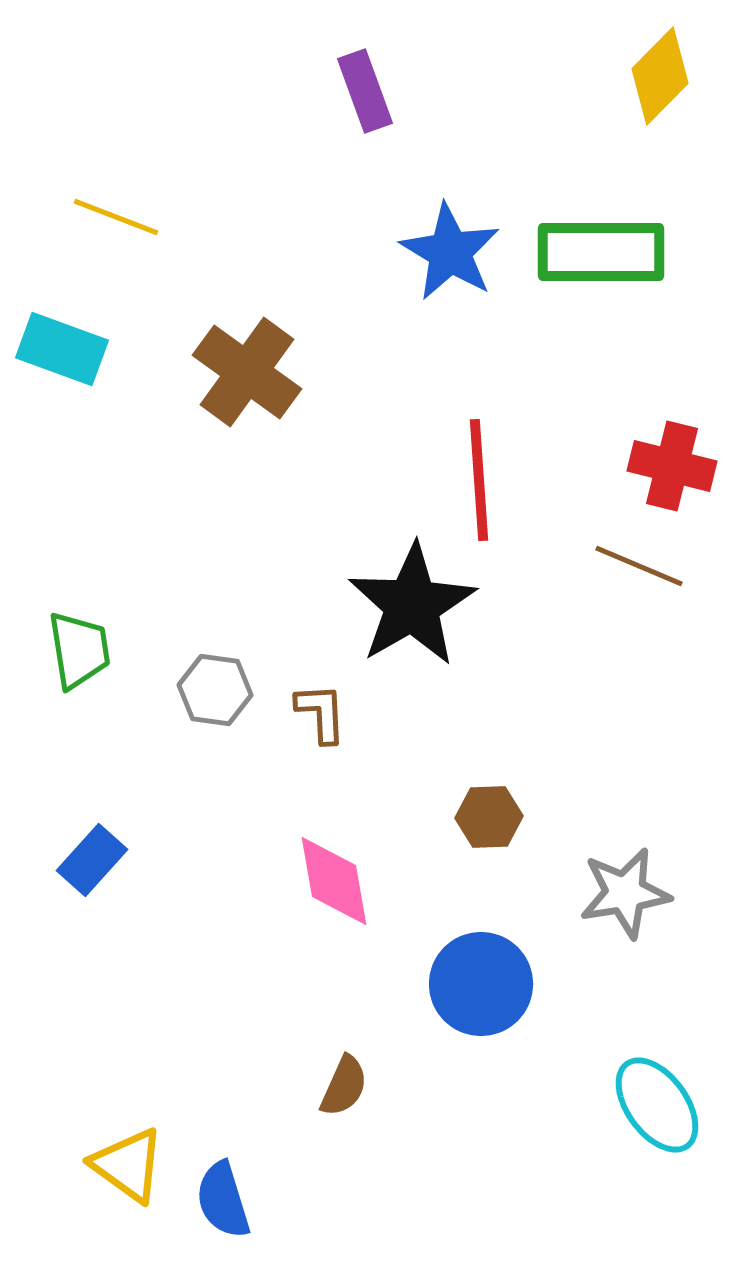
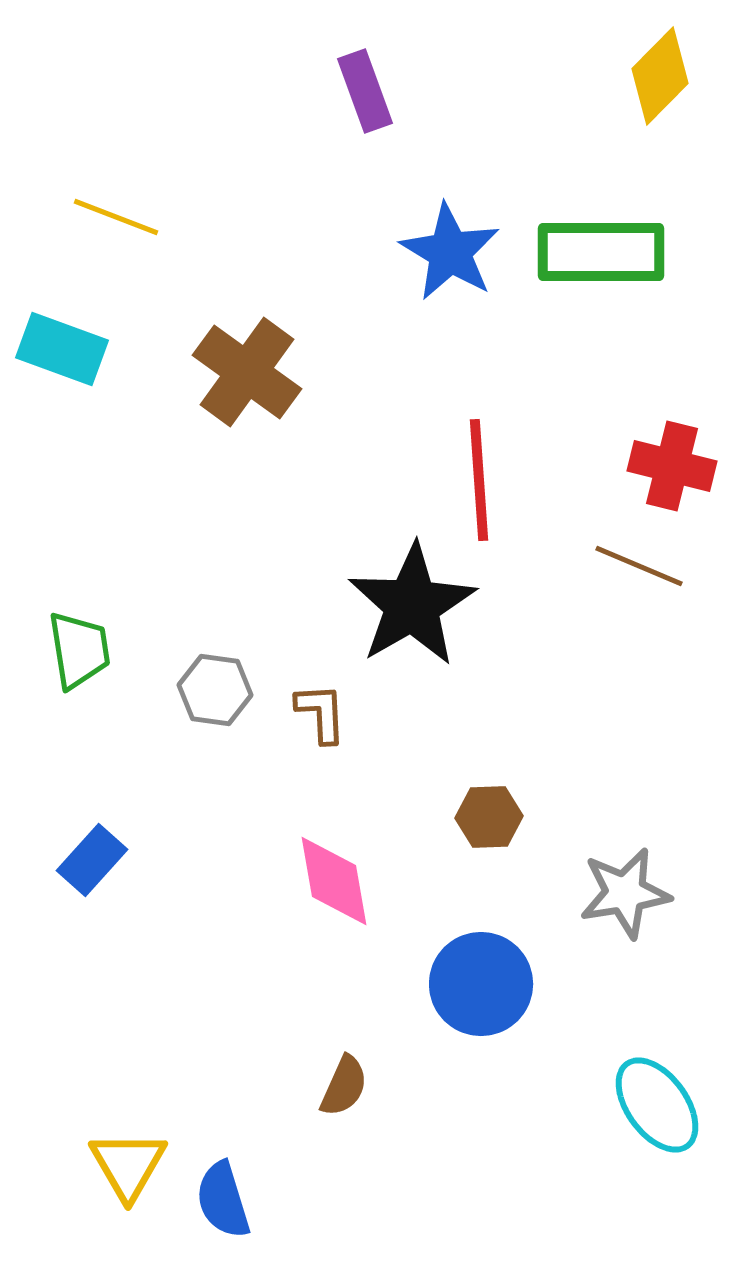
yellow triangle: rotated 24 degrees clockwise
